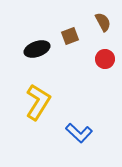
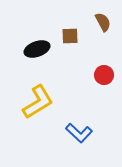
brown square: rotated 18 degrees clockwise
red circle: moved 1 px left, 16 px down
yellow L-shape: rotated 27 degrees clockwise
